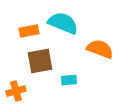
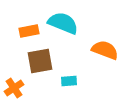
orange semicircle: moved 5 px right, 1 px down
cyan rectangle: moved 1 px down
orange cross: moved 2 px left, 3 px up; rotated 18 degrees counterclockwise
